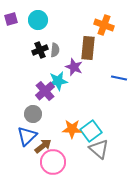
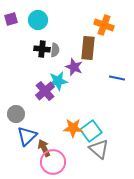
black cross: moved 2 px right, 1 px up; rotated 28 degrees clockwise
blue line: moved 2 px left
gray circle: moved 17 px left
orange star: moved 1 px right, 1 px up
brown arrow: moved 1 px right, 2 px down; rotated 78 degrees counterclockwise
